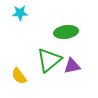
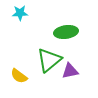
purple triangle: moved 2 px left, 5 px down
yellow semicircle: rotated 18 degrees counterclockwise
